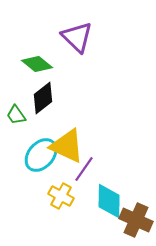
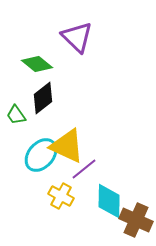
purple line: rotated 16 degrees clockwise
